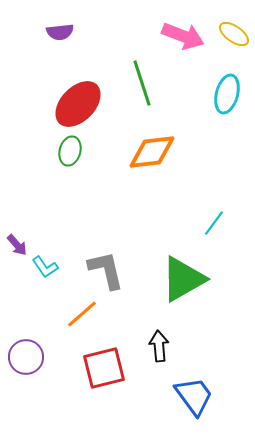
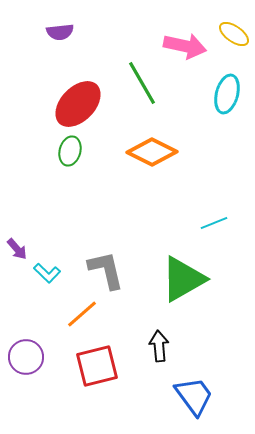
pink arrow: moved 2 px right, 10 px down; rotated 9 degrees counterclockwise
green line: rotated 12 degrees counterclockwise
orange diamond: rotated 33 degrees clockwise
cyan line: rotated 32 degrees clockwise
purple arrow: moved 4 px down
cyan L-shape: moved 2 px right, 6 px down; rotated 12 degrees counterclockwise
red square: moved 7 px left, 2 px up
